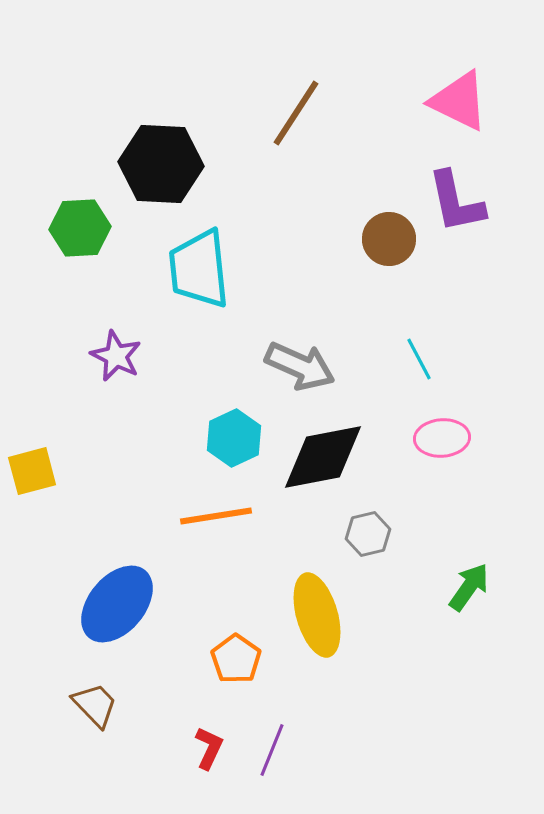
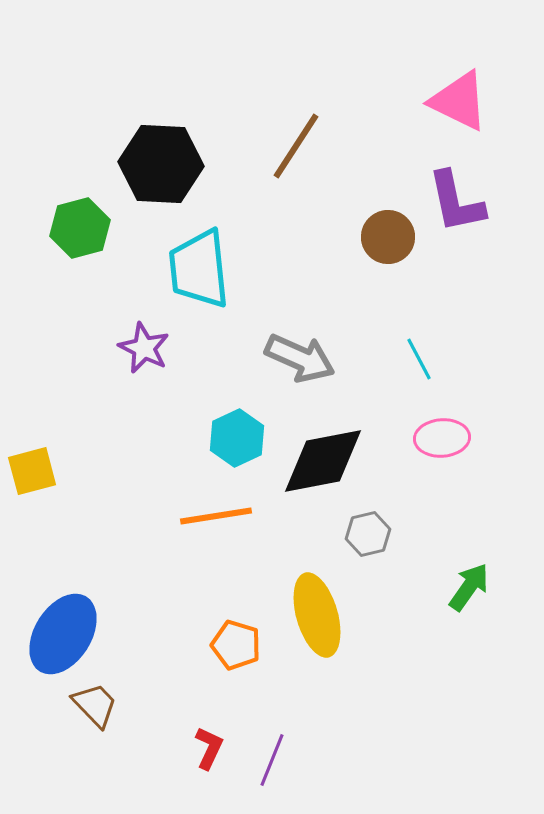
brown line: moved 33 px down
green hexagon: rotated 12 degrees counterclockwise
brown circle: moved 1 px left, 2 px up
purple star: moved 28 px right, 8 px up
gray arrow: moved 8 px up
cyan hexagon: moved 3 px right
black diamond: moved 4 px down
blue ellipse: moved 54 px left, 30 px down; rotated 8 degrees counterclockwise
orange pentagon: moved 14 px up; rotated 18 degrees counterclockwise
purple line: moved 10 px down
